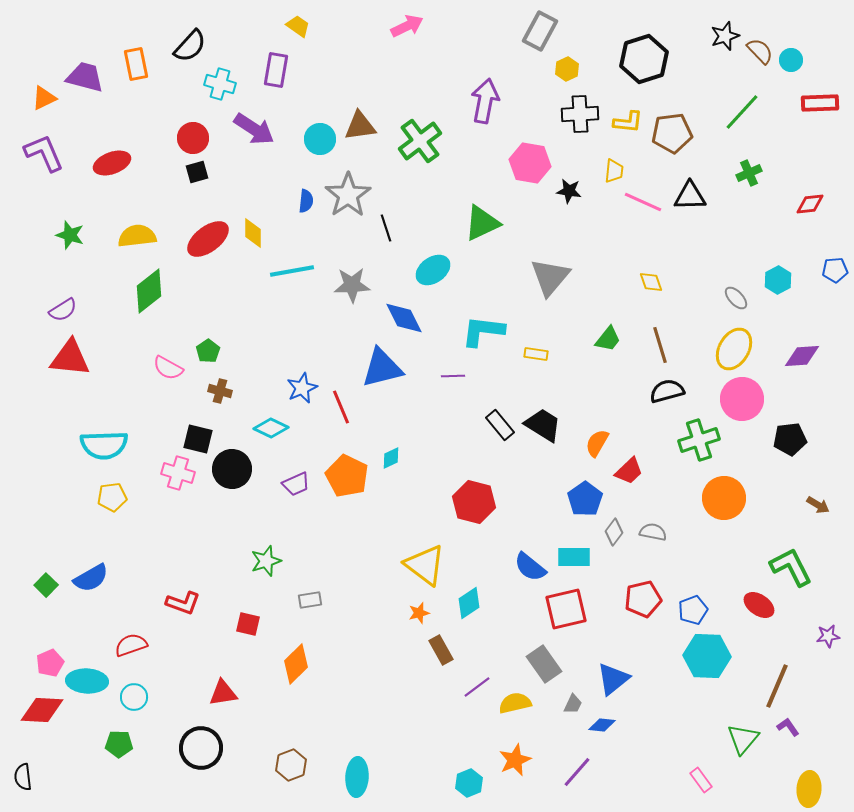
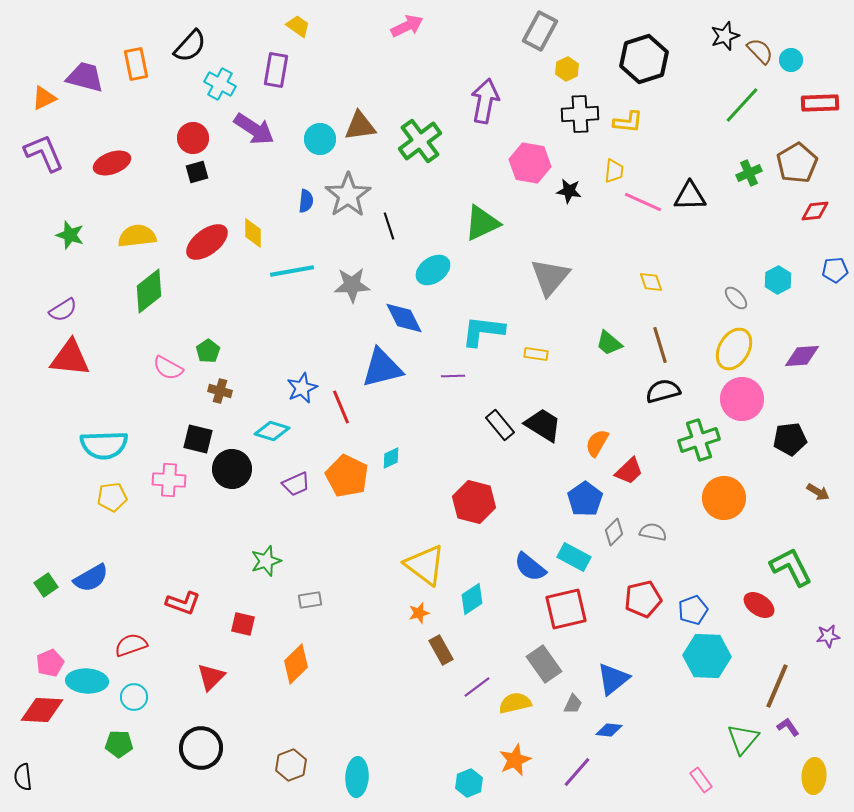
cyan cross at (220, 84): rotated 12 degrees clockwise
green line at (742, 112): moved 7 px up
brown pentagon at (672, 133): moved 125 px right, 30 px down; rotated 24 degrees counterclockwise
red diamond at (810, 204): moved 5 px right, 7 px down
black line at (386, 228): moved 3 px right, 2 px up
red ellipse at (208, 239): moved 1 px left, 3 px down
green trapezoid at (608, 339): moved 1 px right, 4 px down; rotated 92 degrees clockwise
black semicircle at (667, 391): moved 4 px left
cyan diamond at (271, 428): moved 1 px right, 3 px down; rotated 8 degrees counterclockwise
pink cross at (178, 473): moved 9 px left, 7 px down; rotated 12 degrees counterclockwise
brown arrow at (818, 505): moved 13 px up
gray diamond at (614, 532): rotated 8 degrees clockwise
cyan rectangle at (574, 557): rotated 28 degrees clockwise
green square at (46, 585): rotated 10 degrees clockwise
cyan diamond at (469, 603): moved 3 px right, 4 px up
red square at (248, 624): moved 5 px left
red triangle at (223, 693): moved 12 px left, 16 px up; rotated 36 degrees counterclockwise
blue diamond at (602, 725): moved 7 px right, 5 px down
yellow ellipse at (809, 789): moved 5 px right, 13 px up
